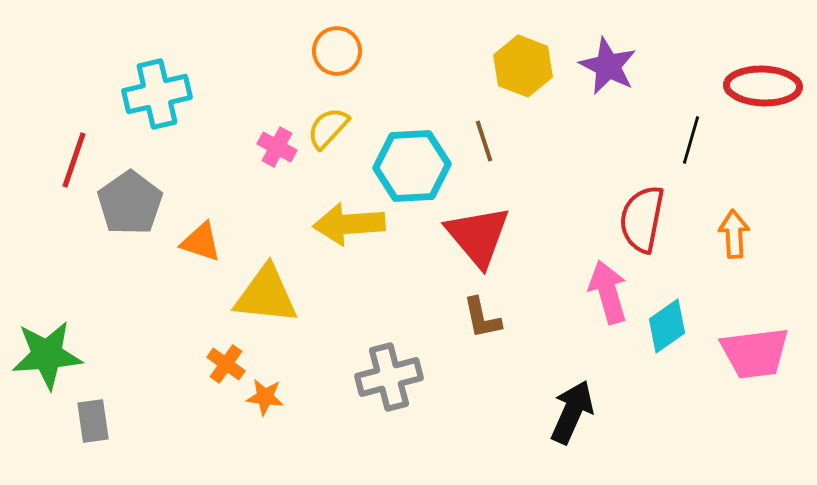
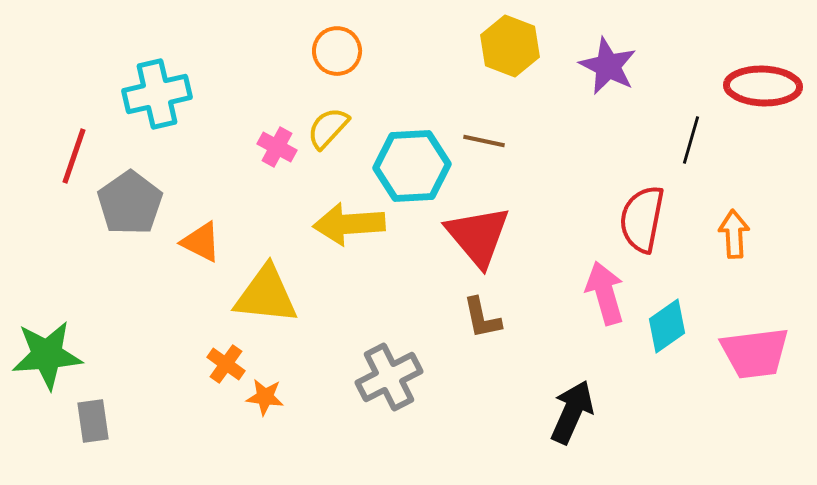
yellow hexagon: moved 13 px left, 20 px up
brown line: rotated 60 degrees counterclockwise
red line: moved 4 px up
orange triangle: rotated 9 degrees clockwise
pink arrow: moved 3 px left, 1 px down
gray cross: rotated 12 degrees counterclockwise
